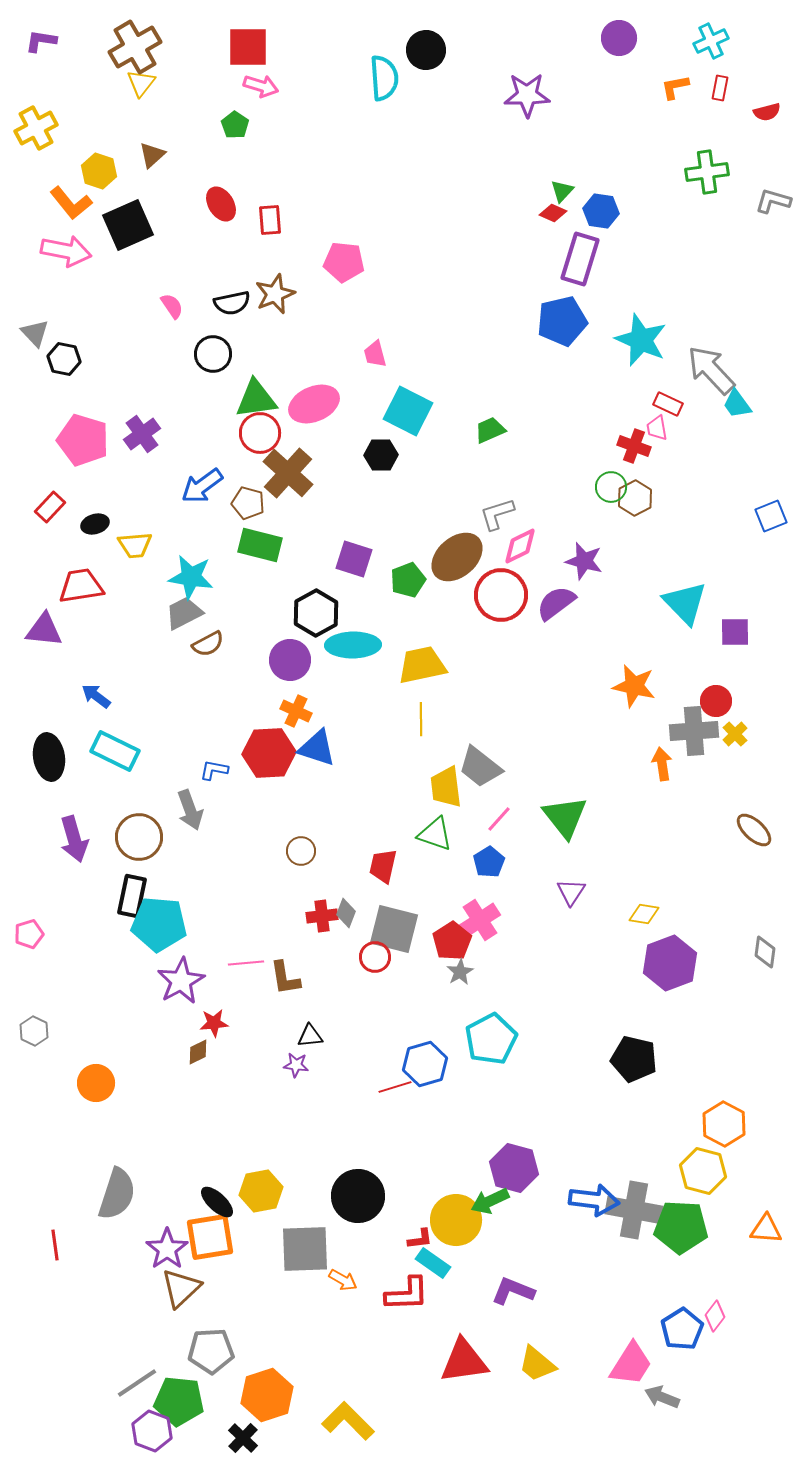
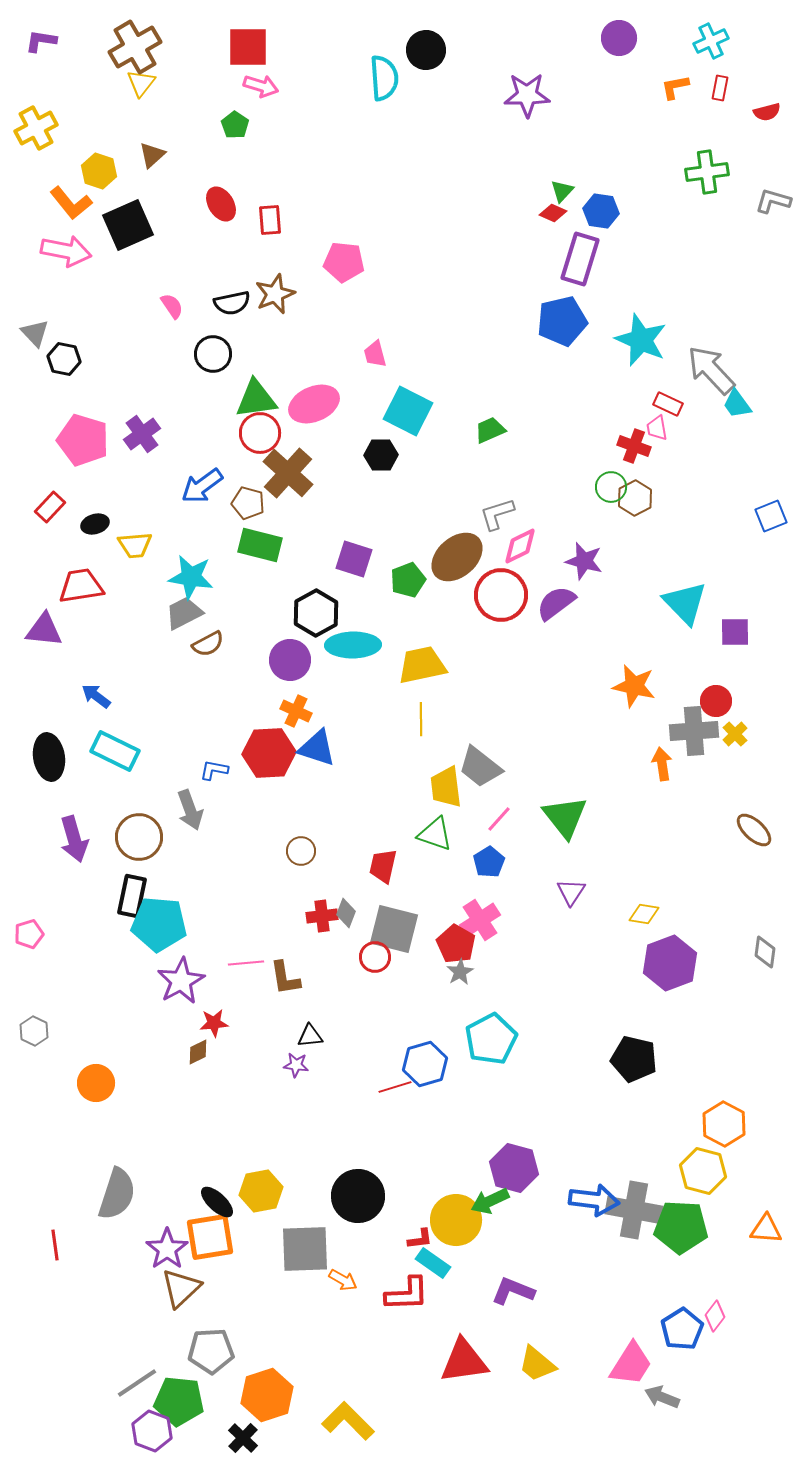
red pentagon at (452, 941): moved 4 px right, 3 px down; rotated 9 degrees counterclockwise
